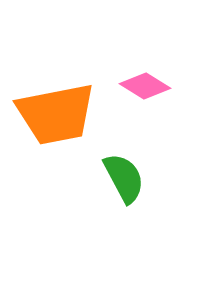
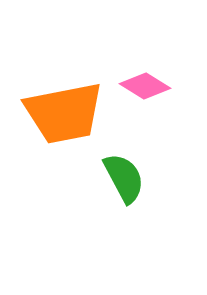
orange trapezoid: moved 8 px right, 1 px up
